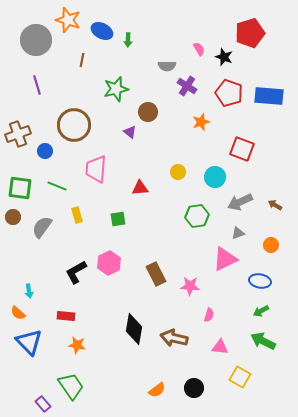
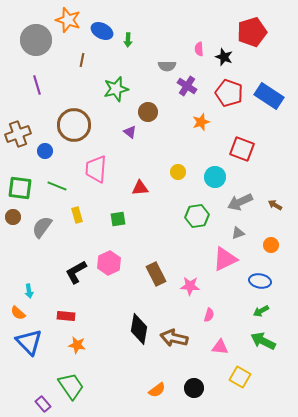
red pentagon at (250, 33): moved 2 px right, 1 px up
pink semicircle at (199, 49): rotated 152 degrees counterclockwise
blue rectangle at (269, 96): rotated 28 degrees clockwise
black diamond at (134, 329): moved 5 px right
